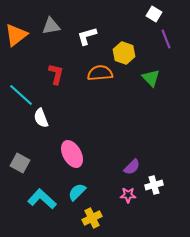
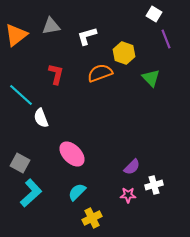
orange semicircle: rotated 15 degrees counterclockwise
pink ellipse: rotated 16 degrees counterclockwise
cyan L-shape: moved 11 px left, 6 px up; rotated 96 degrees clockwise
